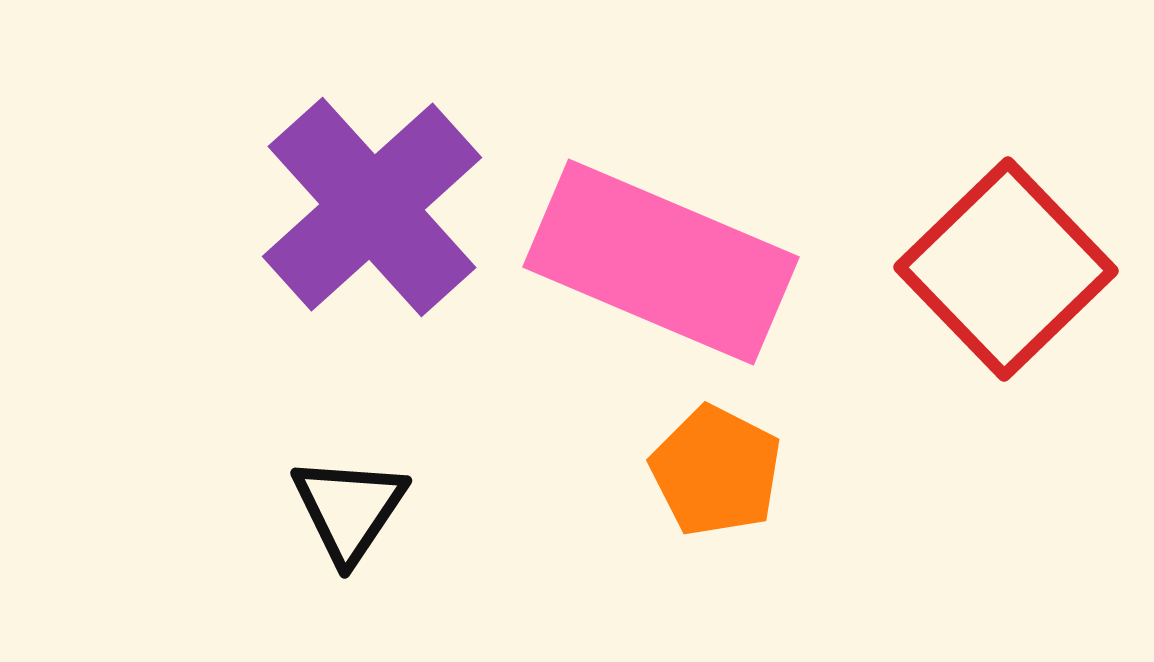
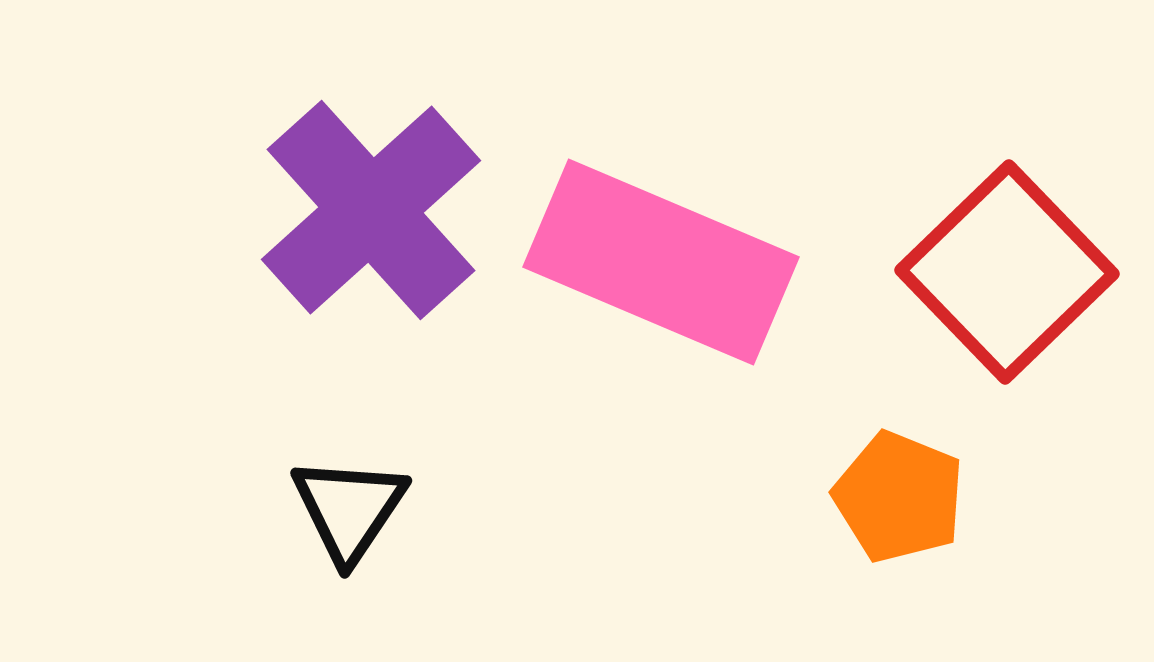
purple cross: moved 1 px left, 3 px down
red square: moved 1 px right, 3 px down
orange pentagon: moved 183 px right, 26 px down; rotated 5 degrees counterclockwise
